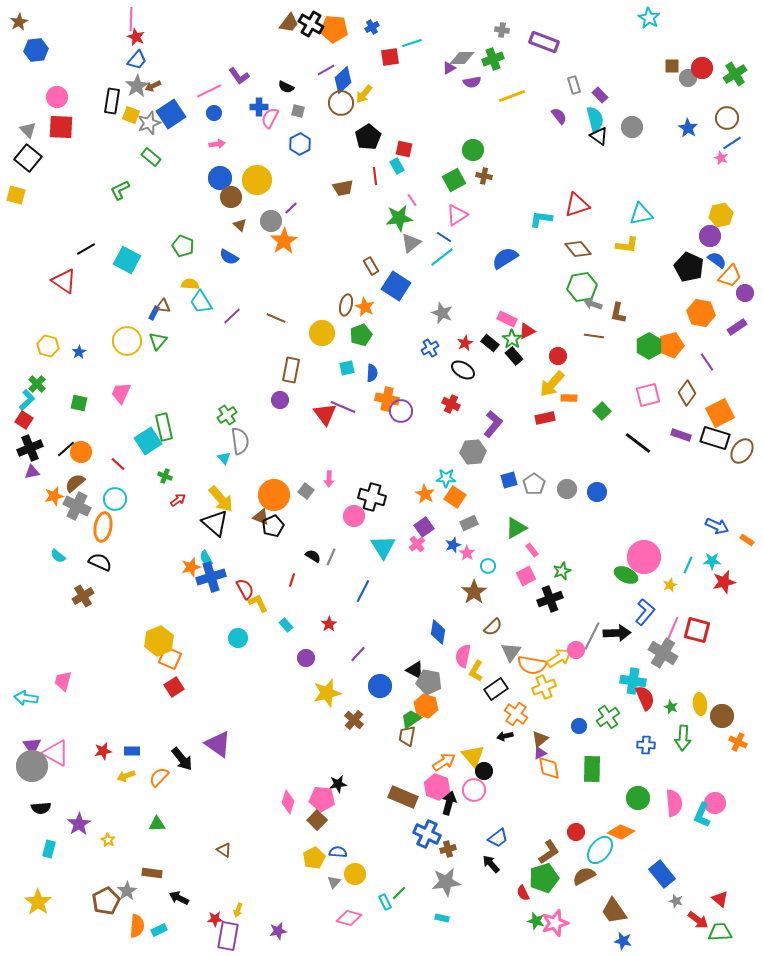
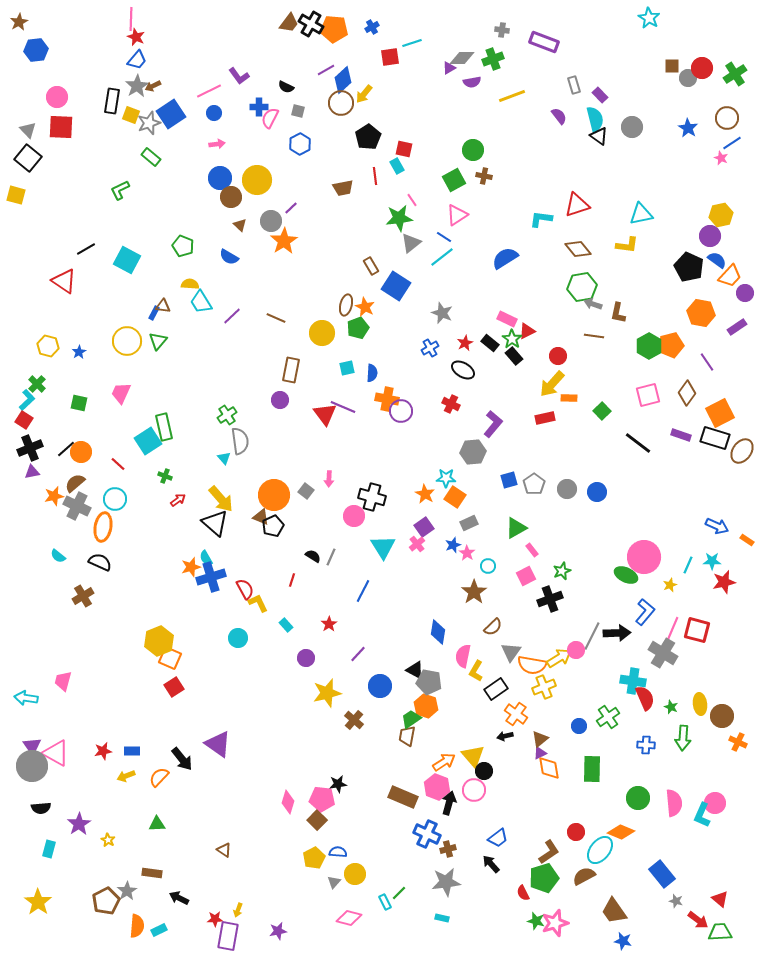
green pentagon at (361, 335): moved 3 px left, 7 px up
